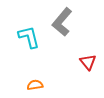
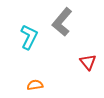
cyan L-shape: rotated 40 degrees clockwise
